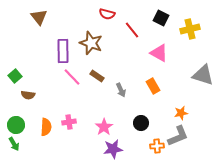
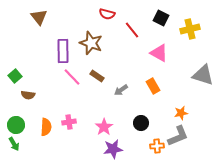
gray arrow: rotated 80 degrees clockwise
